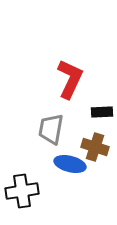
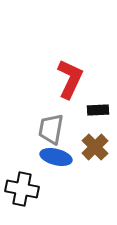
black rectangle: moved 4 px left, 2 px up
brown cross: rotated 28 degrees clockwise
blue ellipse: moved 14 px left, 7 px up
black cross: moved 2 px up; rotated 20 degrees clockwise
